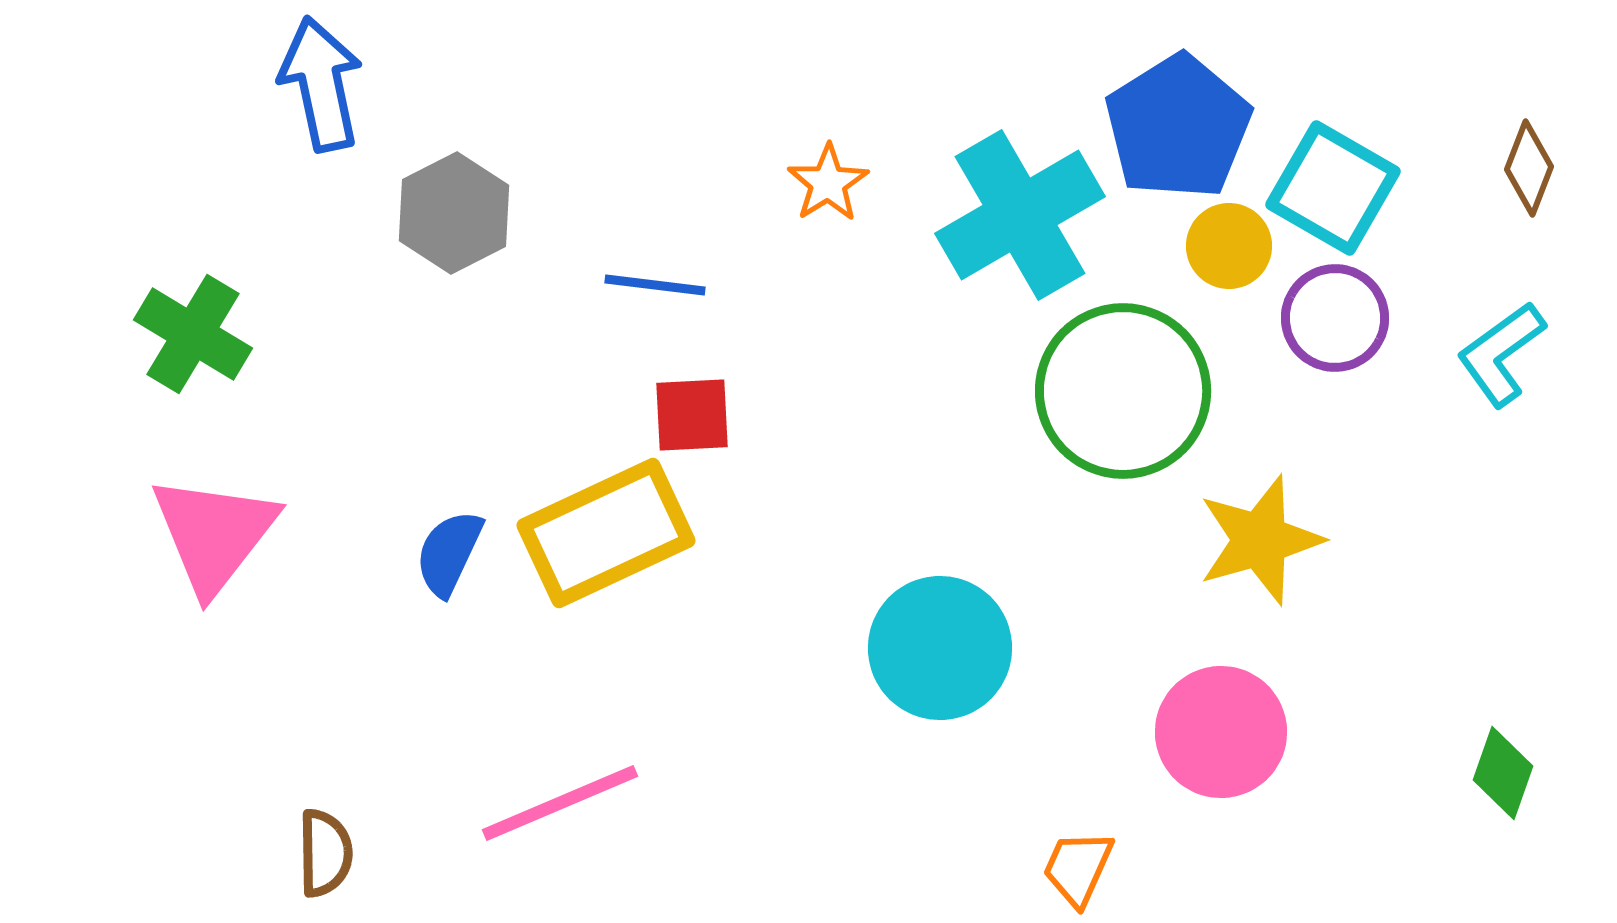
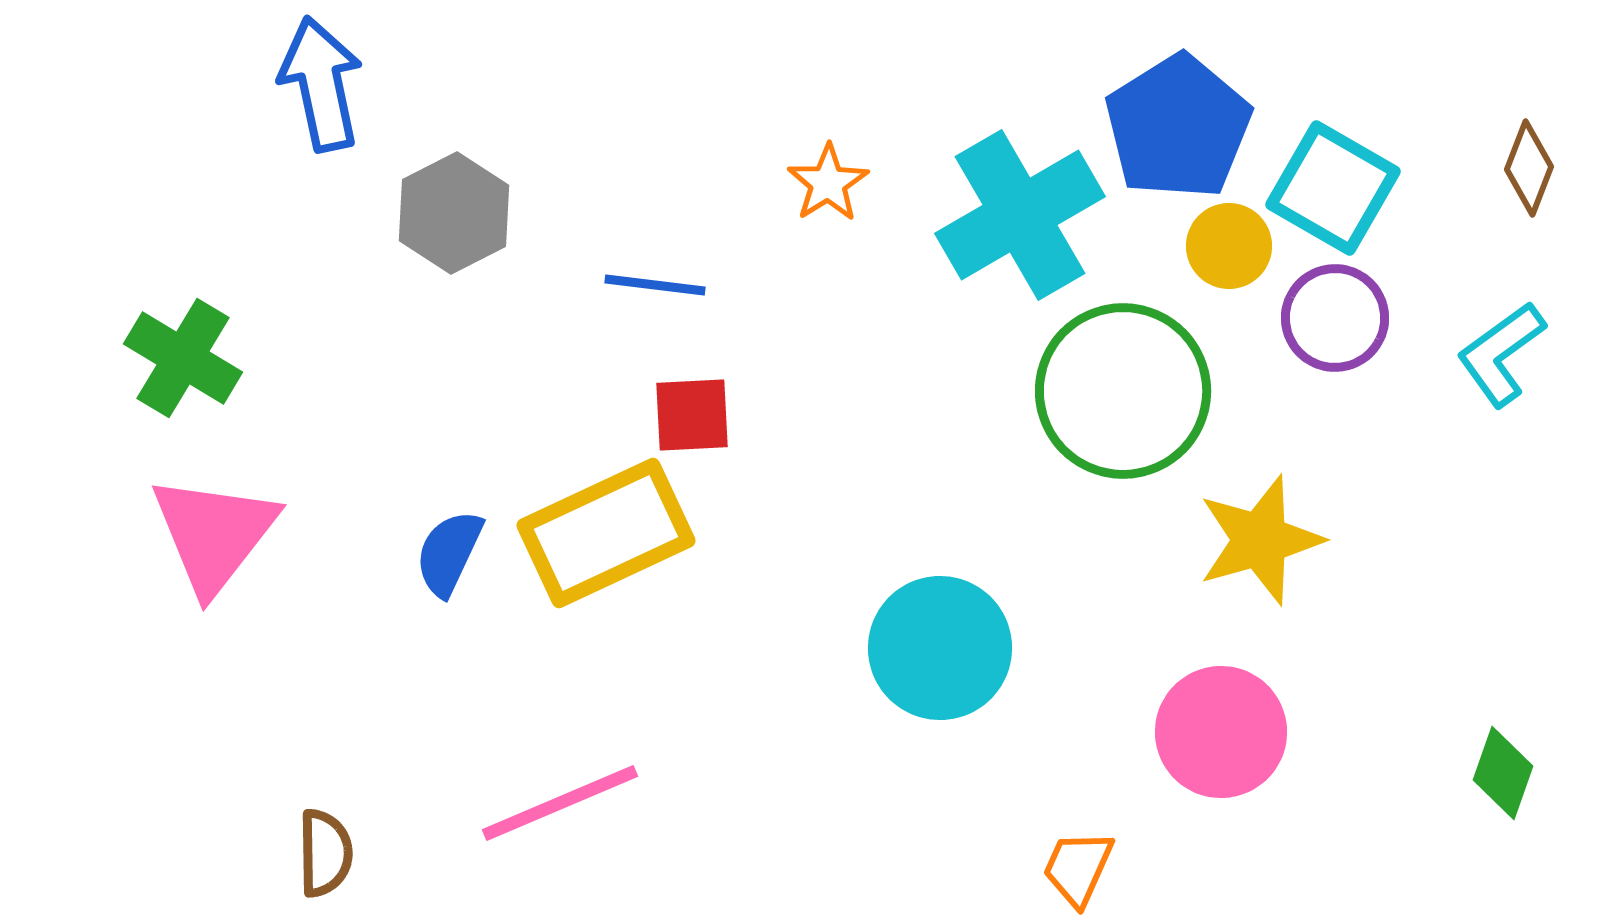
green cross: moved 10 px left, 24 px down
